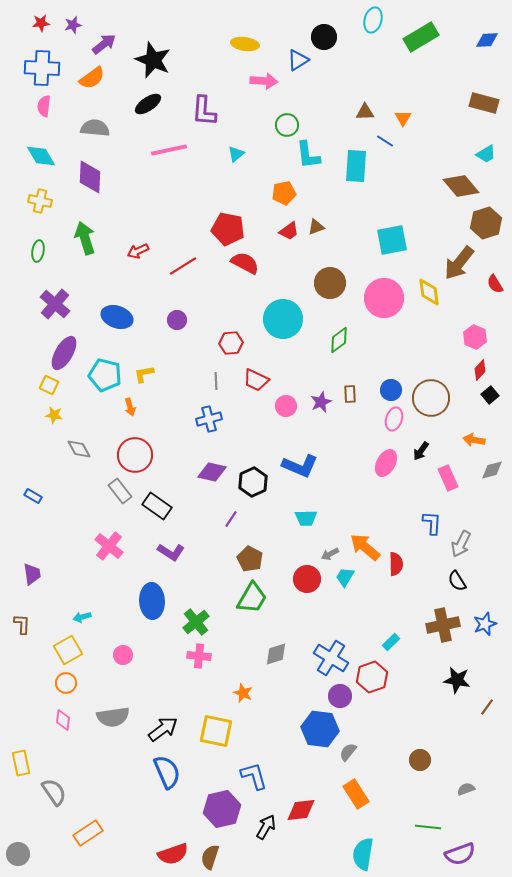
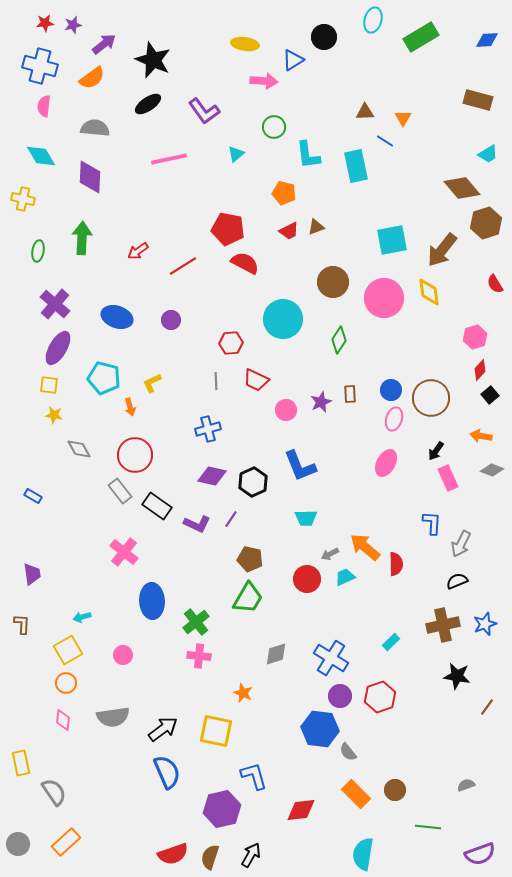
red star at (41, 23): moved 4 px right
blue triangle at (298, 60): moved 5 px left
blue cross at (42, 68): moved 2 px left, 2 px up; rotated 12 degrees clockwise
brown rectangle at (484, 103): moved 6 px left, 3 px up
purple L-shape at (204, 111): rotated 40 degrees counterclockwise
green circle at (287, 125): moved 13 px left, 2 px down
pink line at (169, 150): moved 9 px down
cyan trapezoid at (486, 154): moved 2 px right
cyan rectangle at (356, 166): rotated 16 degrees counterclockwise
brown diamond at (461, 186): moved 1 px right, 2 px down
orange pentagon at (284, 193): rotated 25 degrees clockwise
yellow cross at (40, 201): moved 17 px left, 2 px up
red trapezoid at (289, 231): rotated 10 degrees clockwise
green arrow at (85, 238): moved 3 px left; rotated 20 degrees clockwise
red arrow at (138, 251): rotated 10 degrees counterclockwise
brown arrow at (459, 263): moved 17 px left, 13 px up
brown circle at (330, 283): moved 3 px right, 1 px up
purple circle at (177, 320): moved 6 px left
pink hexagon at (475, 337): rotated 20 degrees clockwise
green diamond at (339, 340): rotated 20 degrees counterclockwise
purple ellipse at (64, 353): moved 6 px left, 5 px up
yellow L-shape at (144, 374): moved 8 px right, 9 px down; rotated 15 degrees counterclockwise
cyan pentagon at (105, 375): moved 1 px left, 3 px down
yellow square at (49, 385): rotated 18 degrees counterclockwise
pink circle at (286, 406): moved 4 px down
blue cross at (209, 419): moved 1 px left, 10 px down
orange arrow at (474, 440): moved 7 px right, 4 px up
black arrow at (421, 451): moved 15 px right
blue L-shape at (300, 466): rotated 45 degrees clockwise
gray diamond at (492, 470): rotated 35 degrees clockwise
purple diamond at (212, 472): moved 4 px down
pink cross at (109, 546): moved 15 px right, 6 px down
purple L-shape at (171, 552): moved 26 px right, 28 px up; rotated 8 degrees counterclockwise
brown pentagon at (250, 559): rotated 15 degrees counterclockwise
cyan trapezoid at (345, 577): rotated 35 degrees clockwise
black semicircle at (457, 581): rotated 100 degrees clockwise
green trapezoid at (252, 598): moved 4 px left
red hexagon at (372, 677): moved 8 px right, 20 px down
black star at (457, 680): moved 4 px up
gray semicircle at (348, 752): rotated 78 degrees counterclockwise
brown circle at (420, 760): moved 25 px left, 30 px down
gray semicircle at (466, 789): moved 4 px up
orange rectangle at (356, 794): rotated 12 degrees counterclockwise
black arrow at (266, 827): moved 15 px left, 28 px down
orange rectangle at (88, 833): moved 22 px left, 9 px down; rotated 8 degrees counterclockwise
gray circle at (18, 854): moved 10 px up
purple semicircle at (460, 854): moved 20 px right
